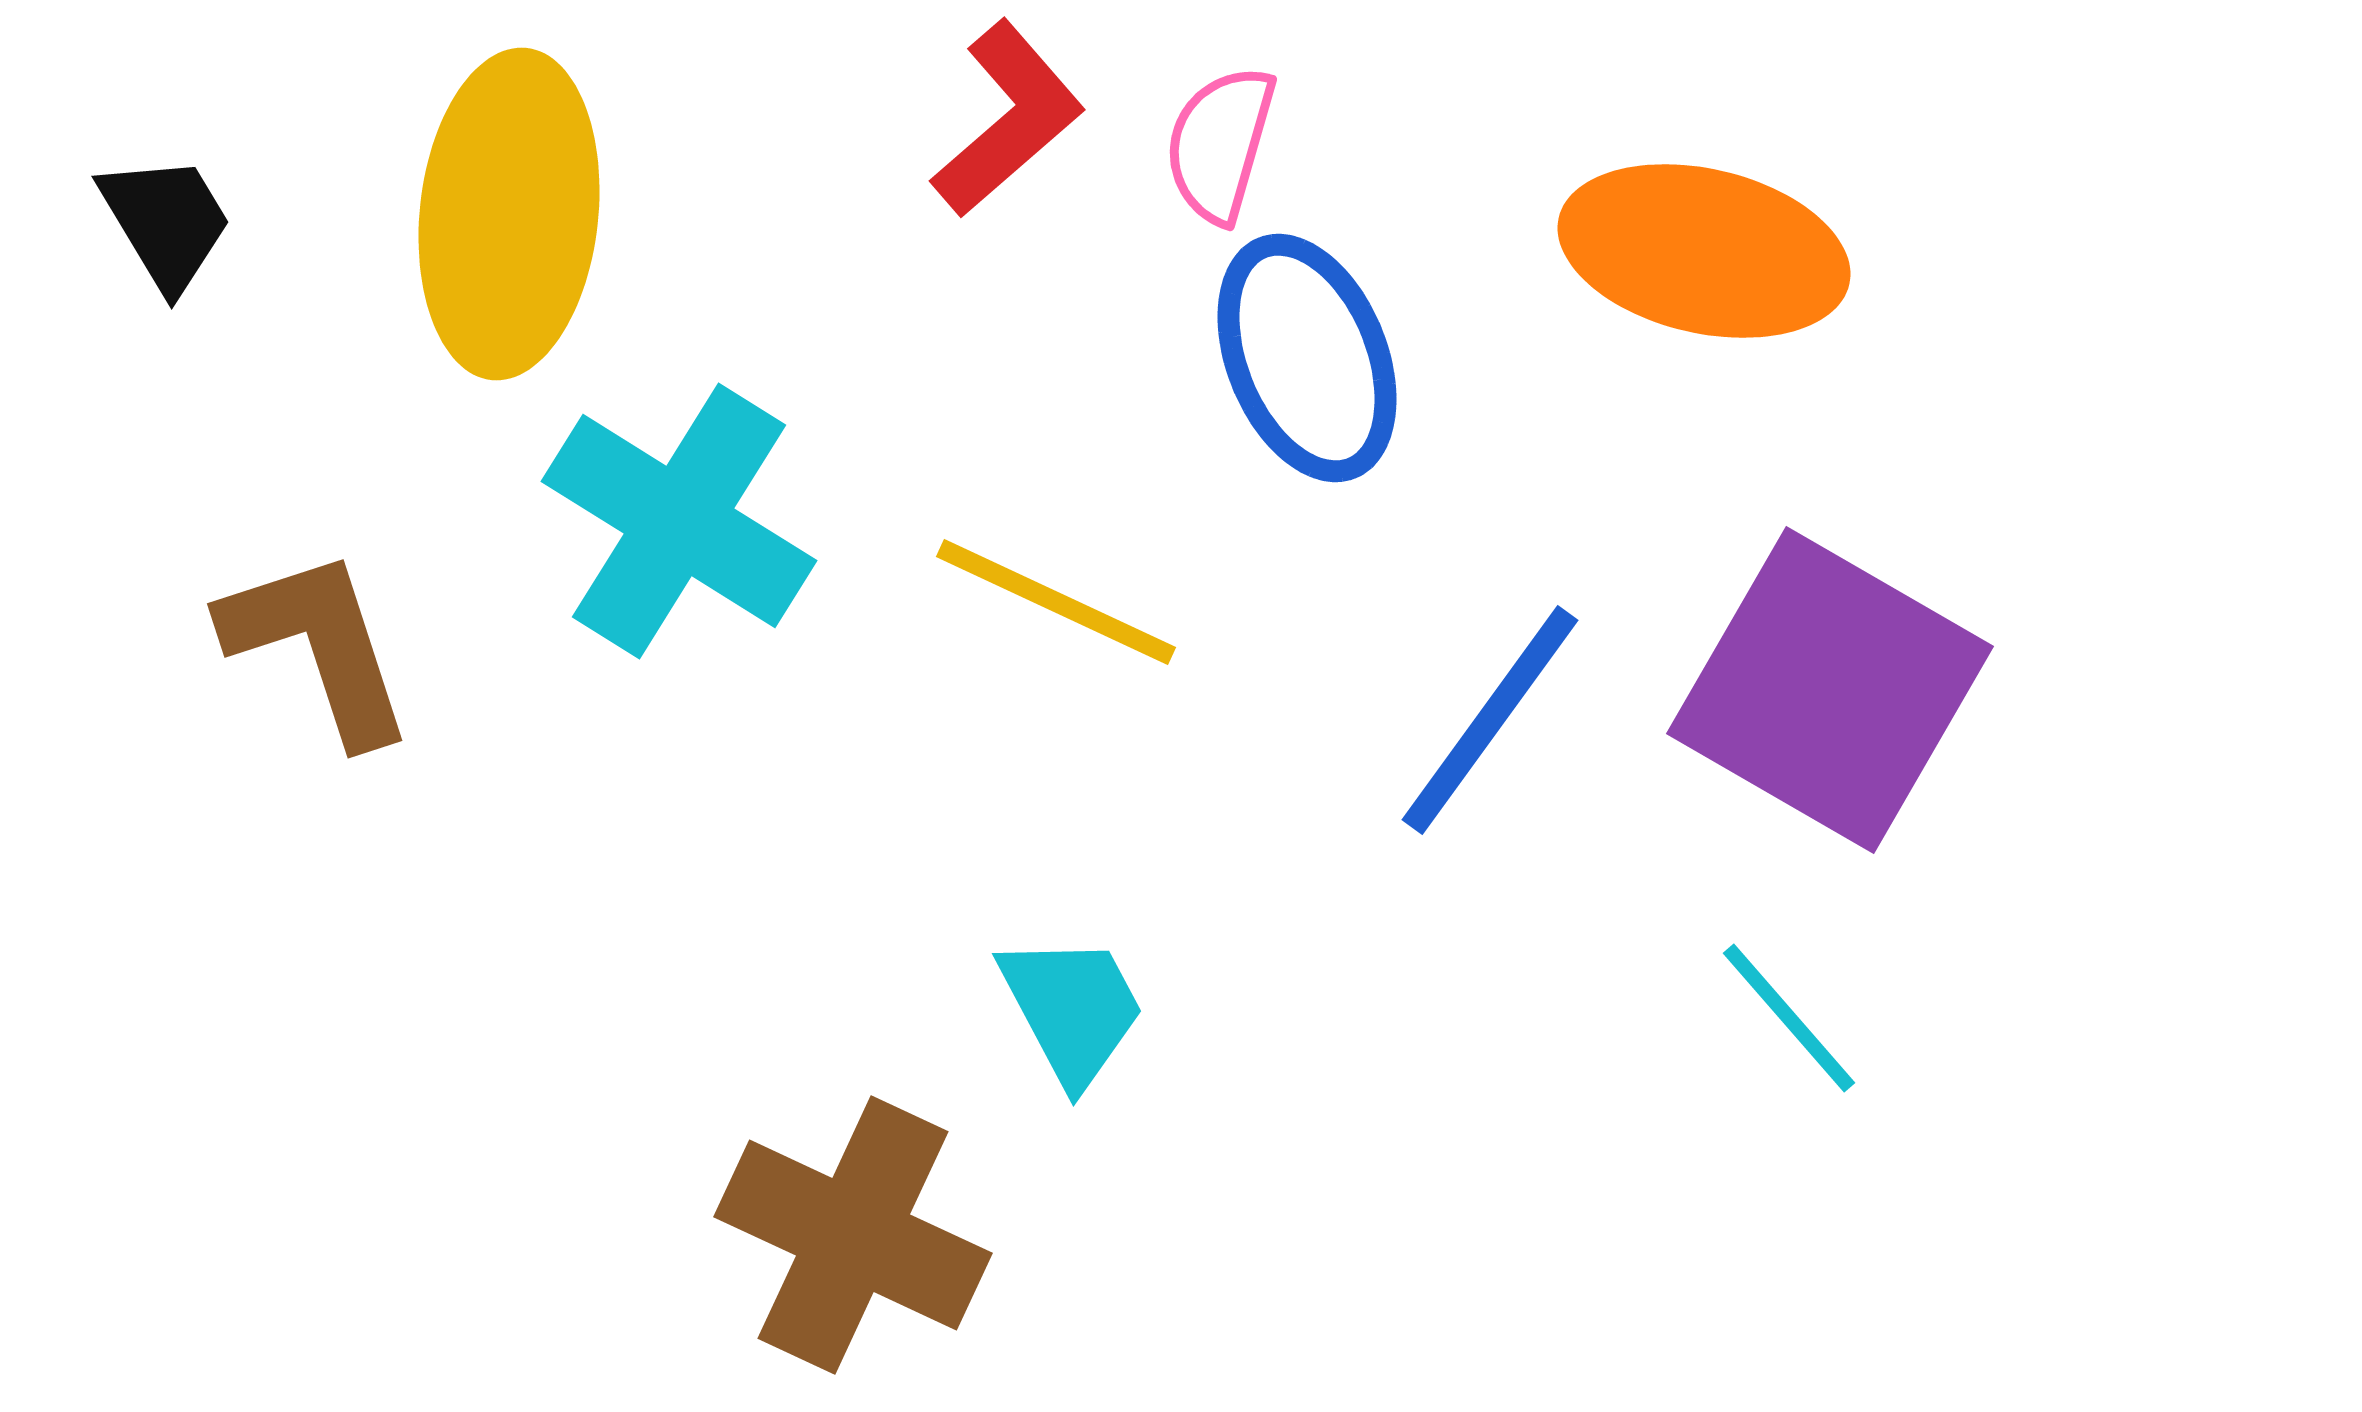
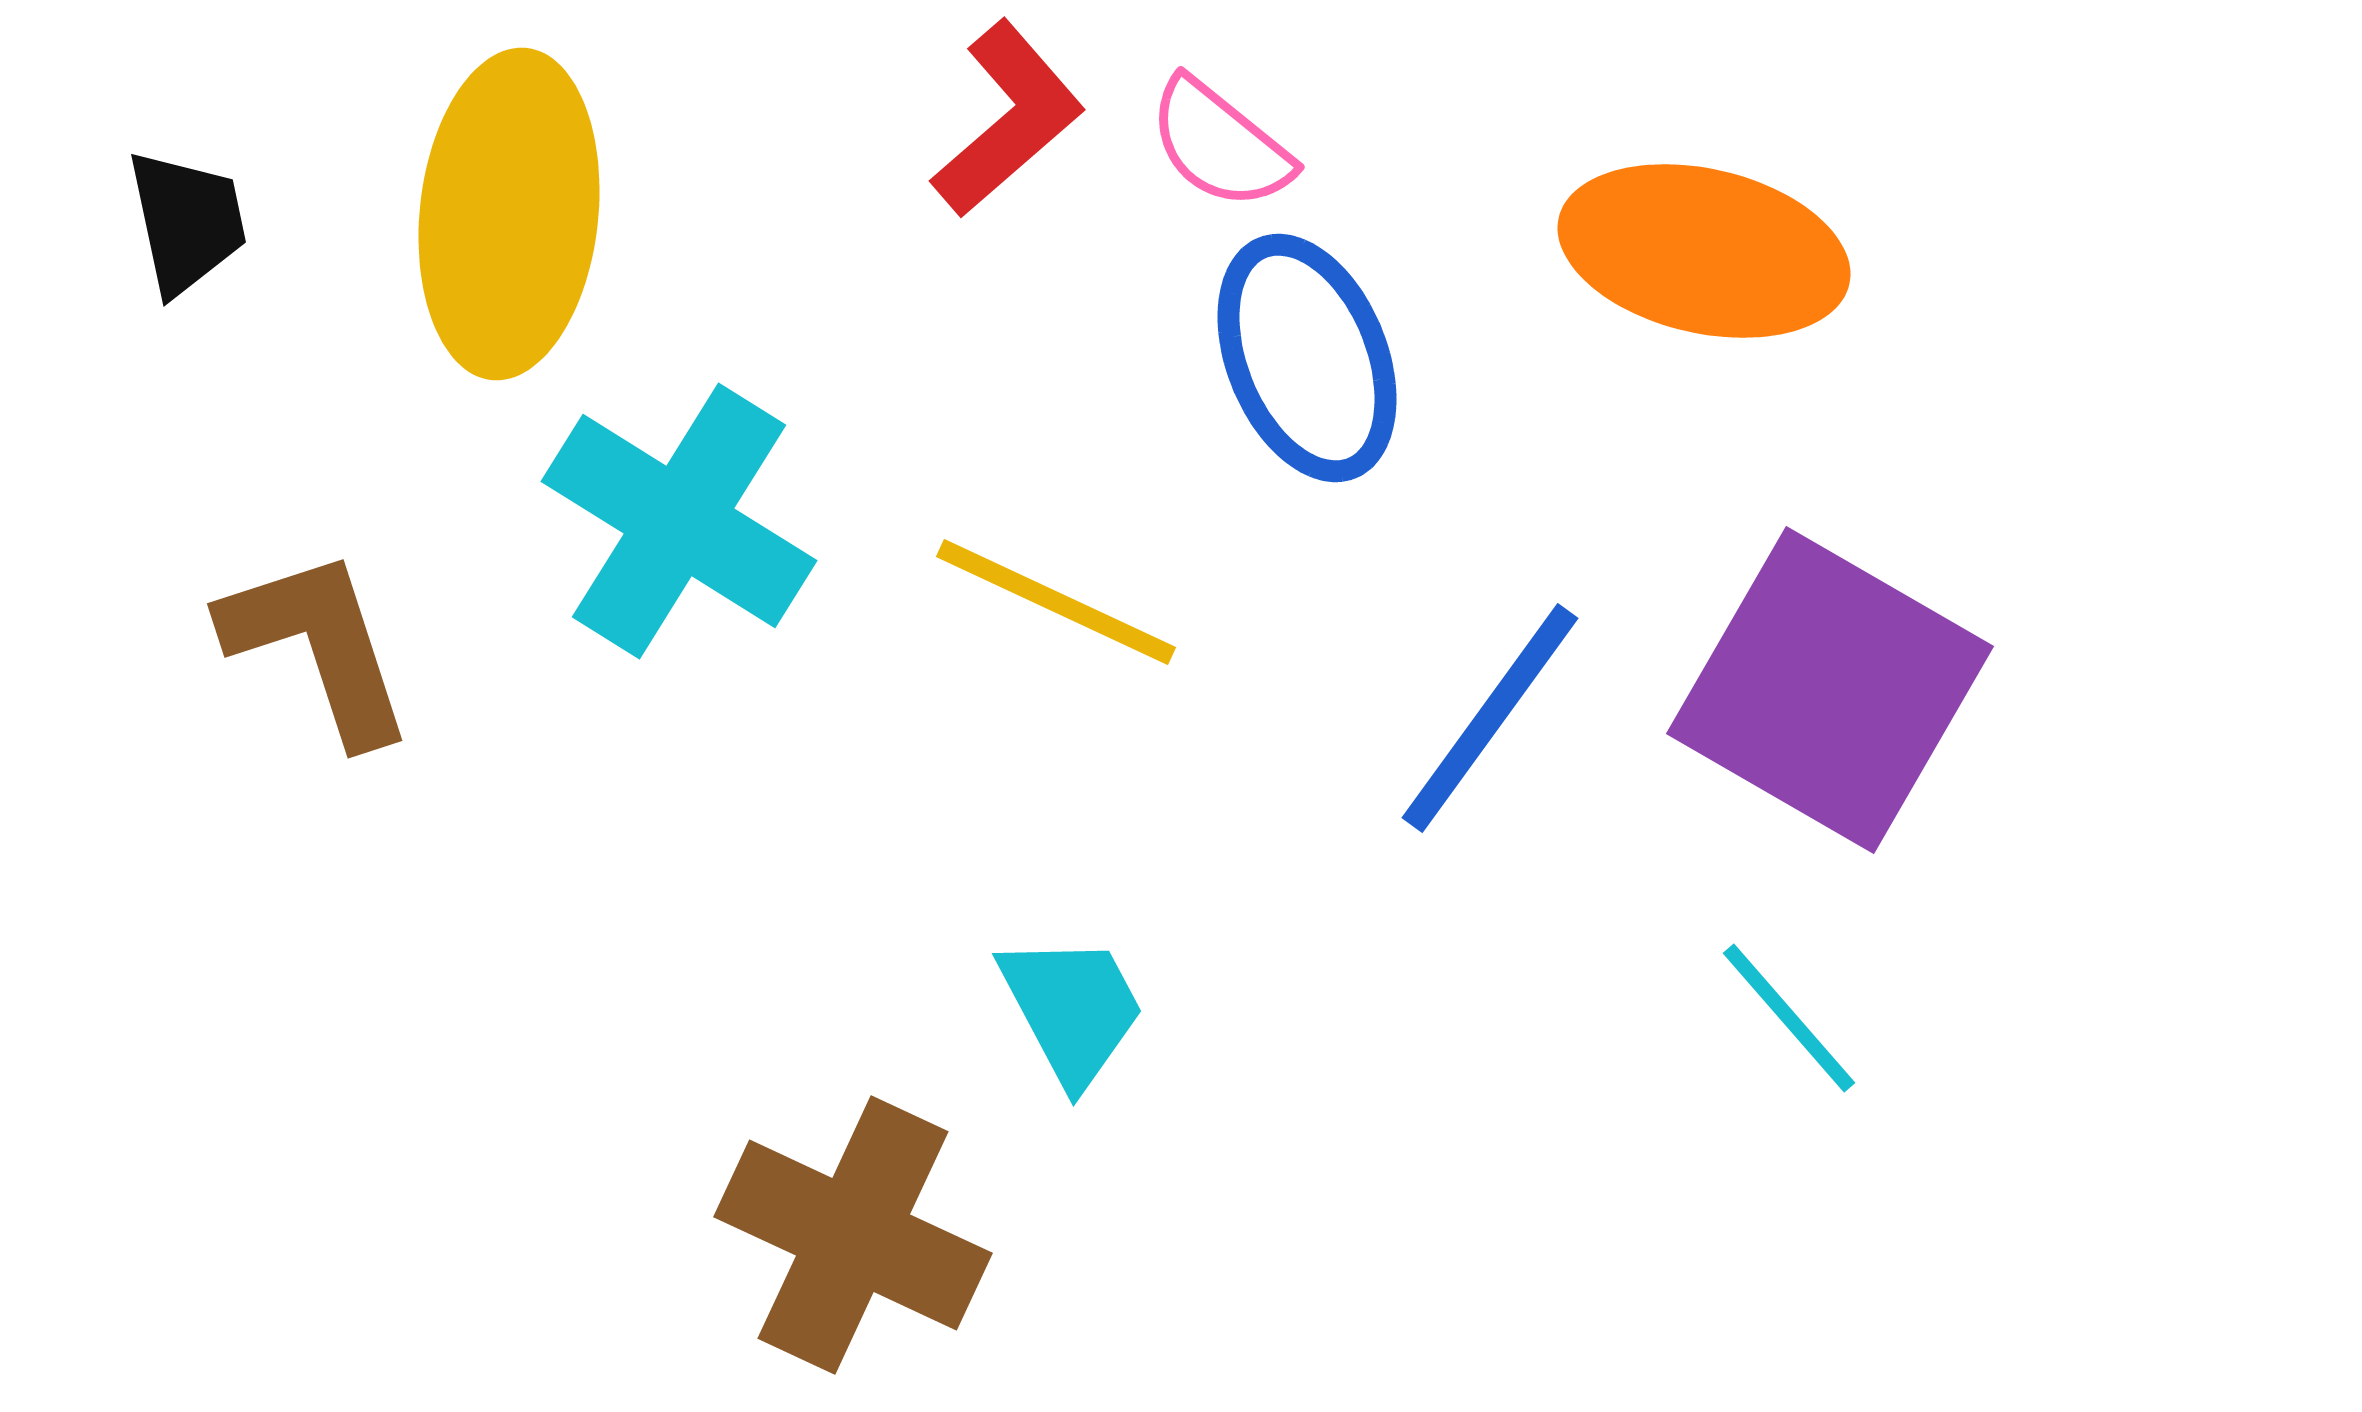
pink semicircle: rotated 67 degrees counterclockwise
black trapezoid: moved 21 px right; rotated 19 degrees clockwise
blue line: moved 2 px up
